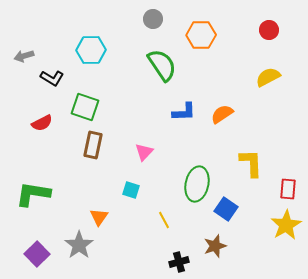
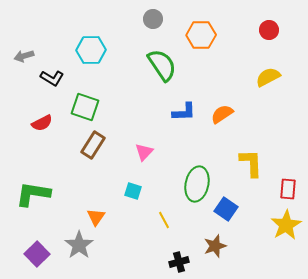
brown rectangle: rotated 20 degrees clockwise
cyan square: moved 2 px right, 1 px down
orange triangle: moved 3 px left
